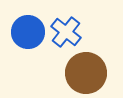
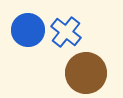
blue circle: moved 2 px up
